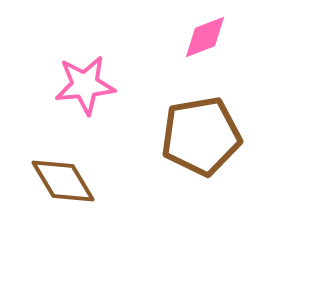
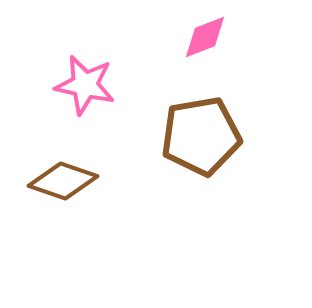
pink star: rotated 18 degrees clockwise
brown diamond: rotated 40 degrees counterclockwise
